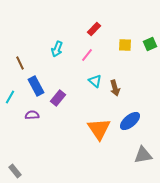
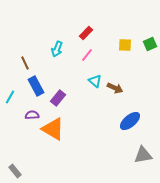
red rectangle: moved 8 px left, 4 px down
brown line: moved 5 px right
brown arrow: rotated 49 degrees counterclockwise
orange triangle: moved 46 px left; rotated 25 degrees counterclockwise
